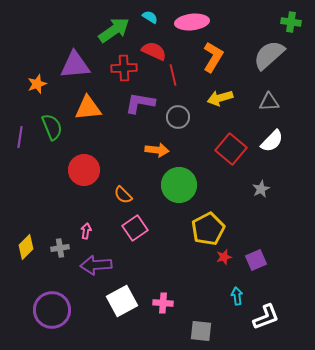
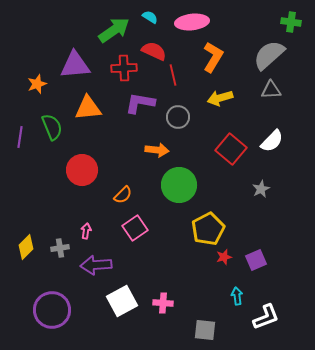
gray triangle: moved 2 px right, 12 px up
red circle: moved 2 px left
orange semicircle: rotated 90 degrees counterclockwise
gray square: moved 4 px right, 1 px up
